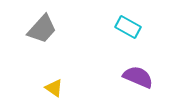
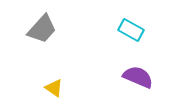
cyan rectangle: moved 3 px right, 3 px down
